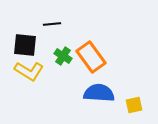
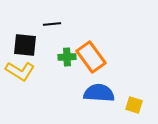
green cross: moved 4 px right, 1 px down; rotated 36 degrees counterclockwise
yellow L-shape: moved 9 px left
yellow square: rotated 30 degrees clockwise
